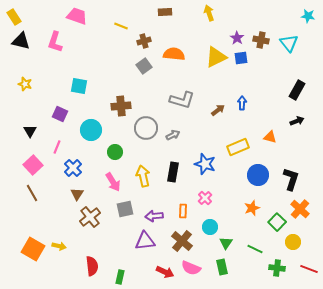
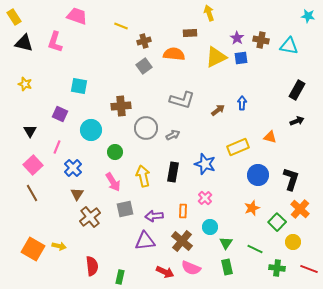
brown rectangle at (165, 12): moved 25 px right, 21 px down
black triangle at (21, 41): moved 3 px right, 2 px down
cyan triangle at (289, 43): moved 3 px down; rotated 42 degrees counterclockwise
green rectangle at (222, 267): moved 5 px right
